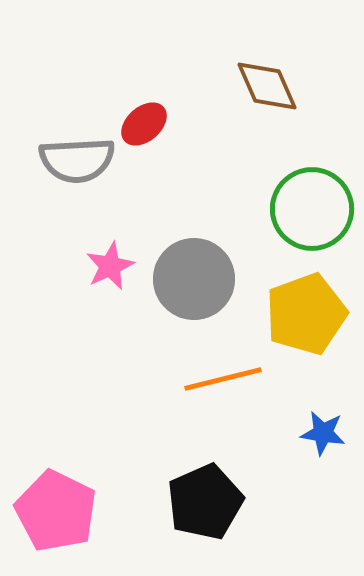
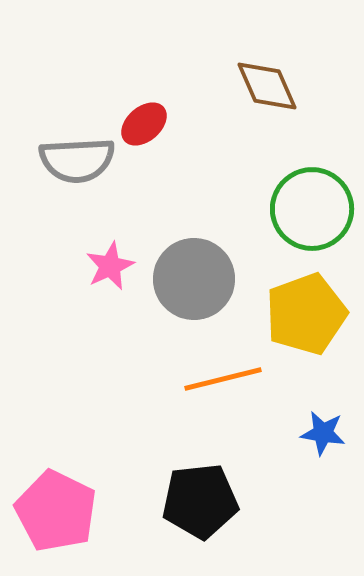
black pentagon: moved 5 px left, 1 px up; rotated 18 degrees clockwise
